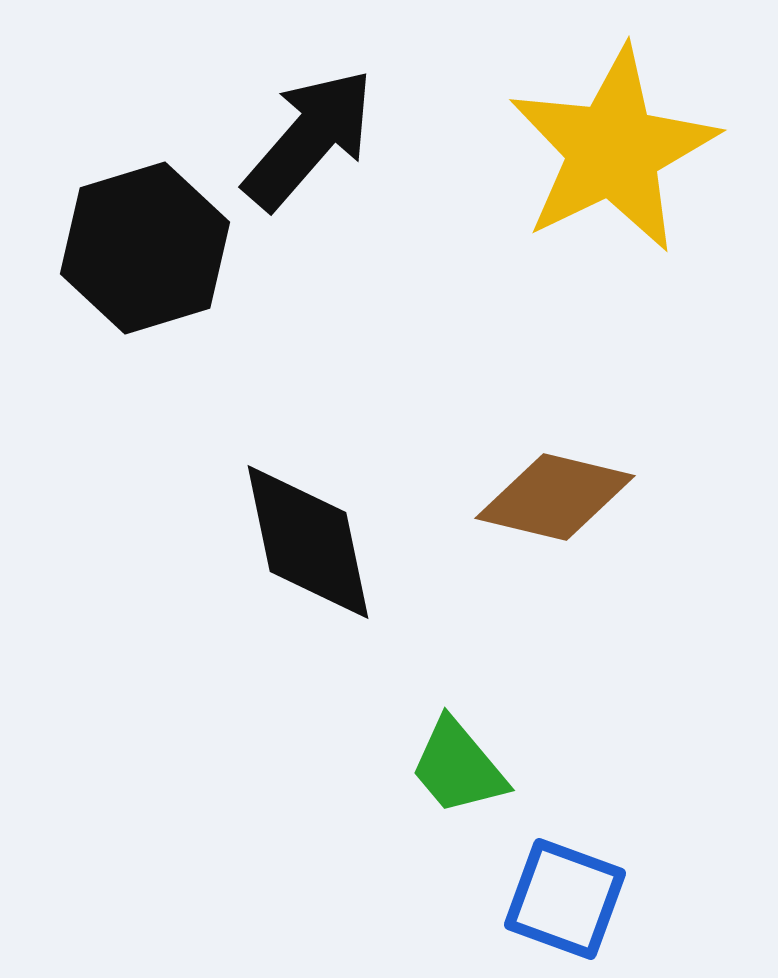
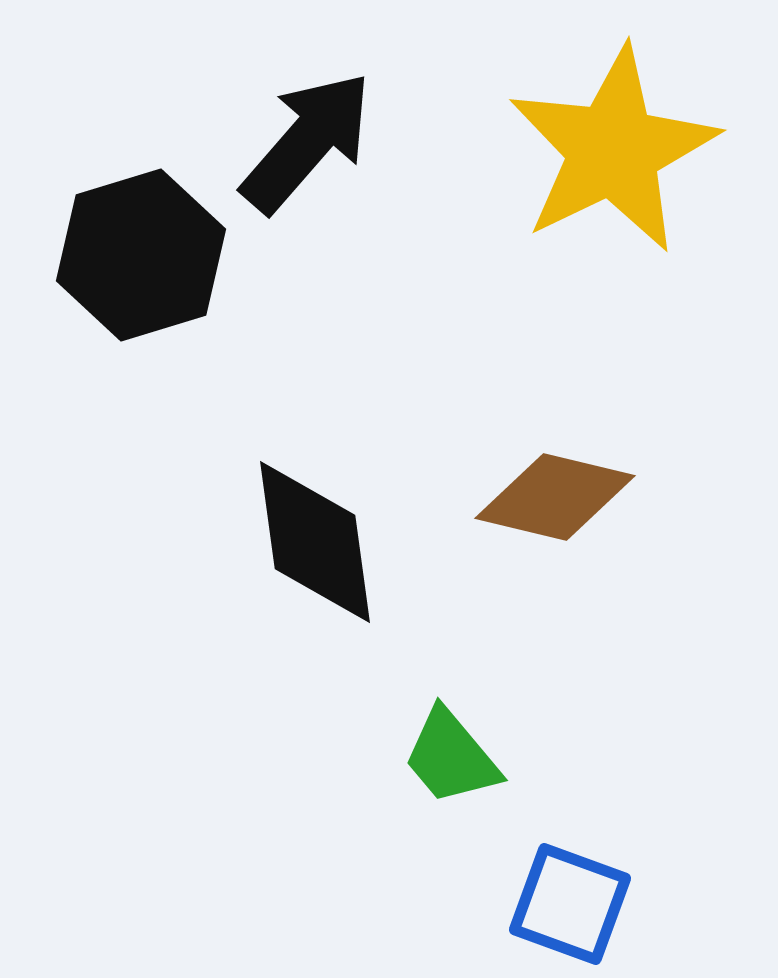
black arrow: moved 2 px left, 3 px down
black hexagon: moved 4 px left, 7 px down
black diamond: moved 7 px right; rotated 4 degrees clockwise
green trapezoid: moved 7 px left, 10 px up
blue square: moved 5 px right, 5 px down
